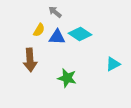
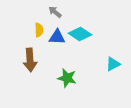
yellow semicircle: rotated 32 degrees counterclockwise
